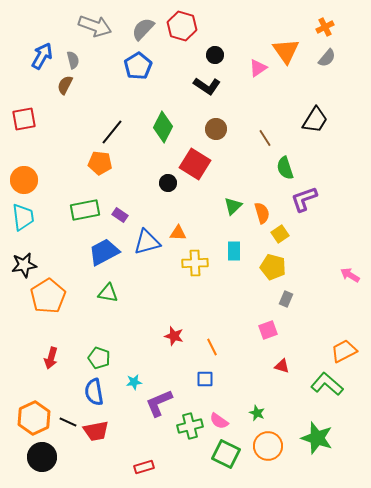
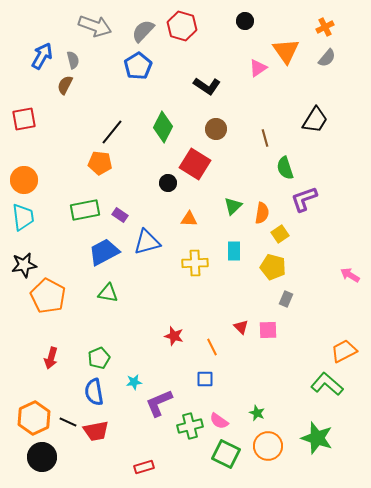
gray semicircle at (143, 29): moved 2 px down
black circle at (215, 55): moved 30 px right, 34 px up
brown line at (265, 138): rotated 18 degrees clockwise
orange semicircle at (262, 213): rotated 25 degrees clockwise
orange triangle at (178, 233): moved 11 px right, 14 px up
orange pentagon at (48, 296): rotated 12 degrees counterclockwise
pink square at (268, 330): rotated 18 degrees clockwise
green pentagon at (99, 358): rotated 30 degrees clockwise
red triangle at (282, 366): moved 41 px left, 39 px up; rotated 28 degrees clockwise
